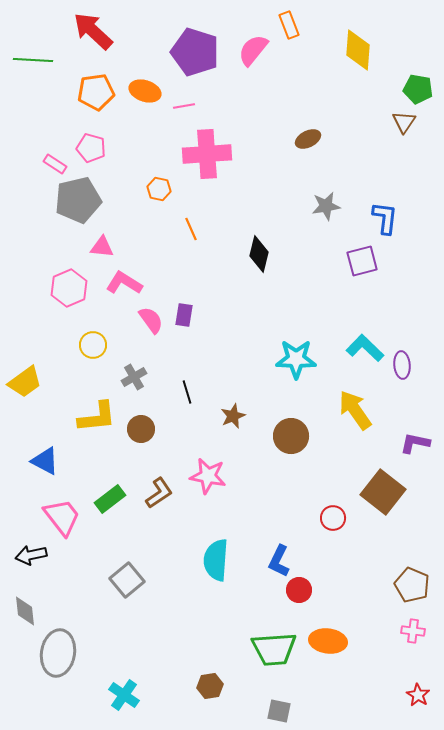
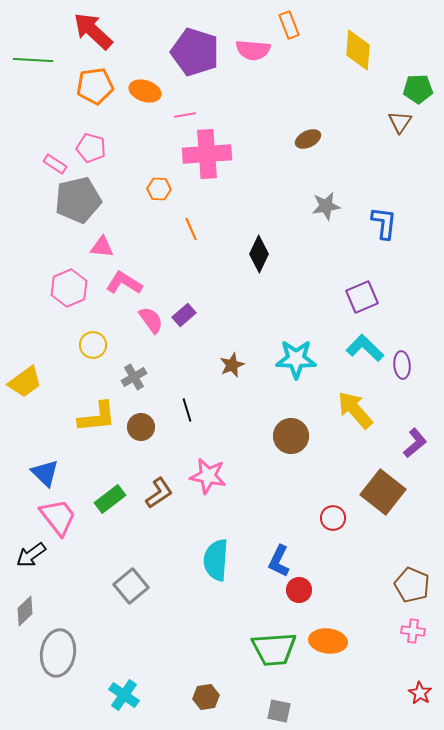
pink semicircle at (253, 50): rotated 124 degrees counterclockwise
green pentagon at (418, 89): rotated 12 degrees counterclockwise
orange pentagon at (96, 92): moved 1 px left, 6 px up
pink line at (184, 106): moved 1 px right, 9 px down
brown triangle at (404, 122): moved 4 px left
orange hexagon at (159, 189): rotated 10 degrees counterclockwise
blue L-shape at (385, 218): moved 1 px left, 5 px down
black diamond at (259, 254): rotated 12 degrees clockwise
purple square at (362, 261): moved 36 px down; rotated 8 degrees counterclockwise
purple rectangle at (184, 315): rotated 40 degrees clockwise
black line at (187, 392): moved 18 px down
yellow arrow at (355, 410): rotated 6 degrees counterclockwise
brown star at (233, 416): moved 1 px left, 51 px up
brown circle at (141, 429): moved 2 px up
purple L-shape at (415, 443): rotated 128 degrees clockwise
blue triangle at (45, 461): moved 12 px down; rotated 16 degrees clockwise
pink trapezoid at (62, 517): moved 4 px left
black arrow at (31, 555): rotated 24 degrees counterclockwise
gray square at (127, 580): moved 4 px right, 6 px down
gray diamond at (25, 611): rotated 52 degrees clockwise
brown hexagon at (210, 686): moved 4 px left, 11 px down
red star at (418, 695): moved 2 px right, 2 px up
